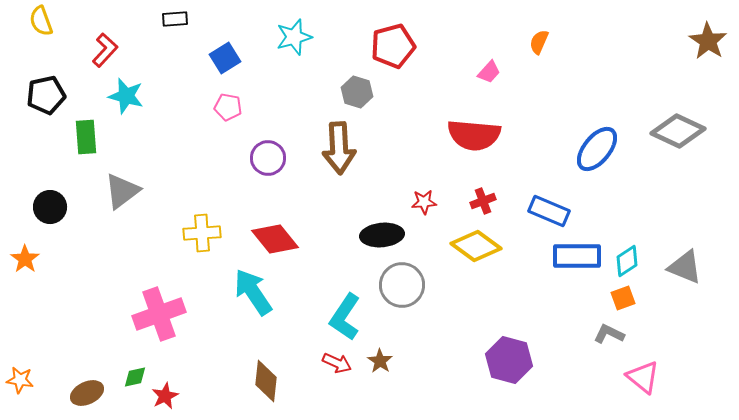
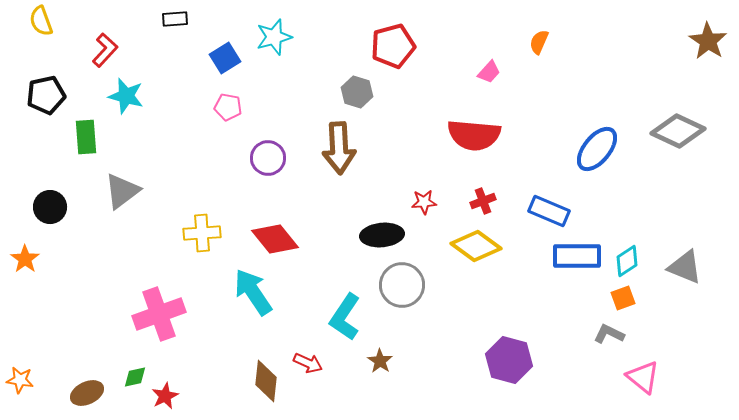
cyan star at (294, 37): moved 20 px left
red arrow at (337, 363): moved 29 px left
